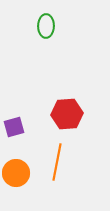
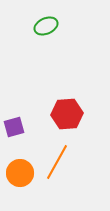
green ellipse: rotated 65 degrees clockwise
orange line: rotated 18 degrees clockwise
orange circle: moved 4 px right
